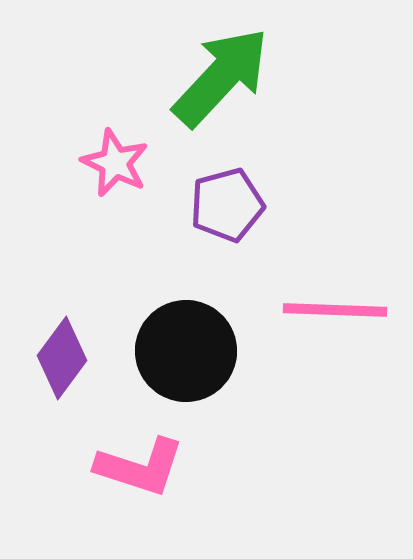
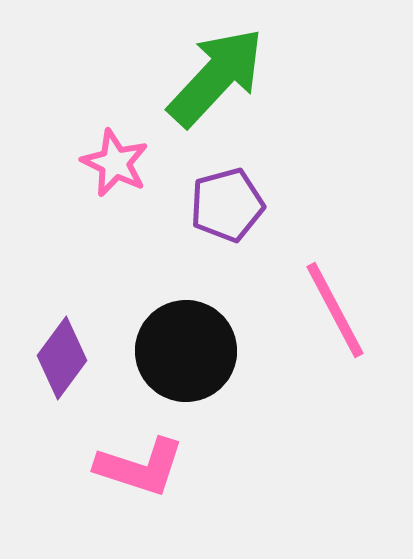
green arrow: moved 5 px left
pink line: rotated 60 degrees clockwise
